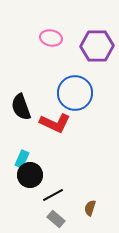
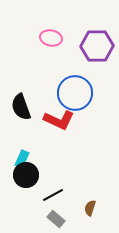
red L-shape: moved 4 px right, 3 px up
black circle: moved 4 px left
